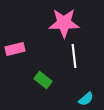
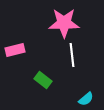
pink rectangle: moved 1 px down
white line: moved 2 px left, 1 px up
